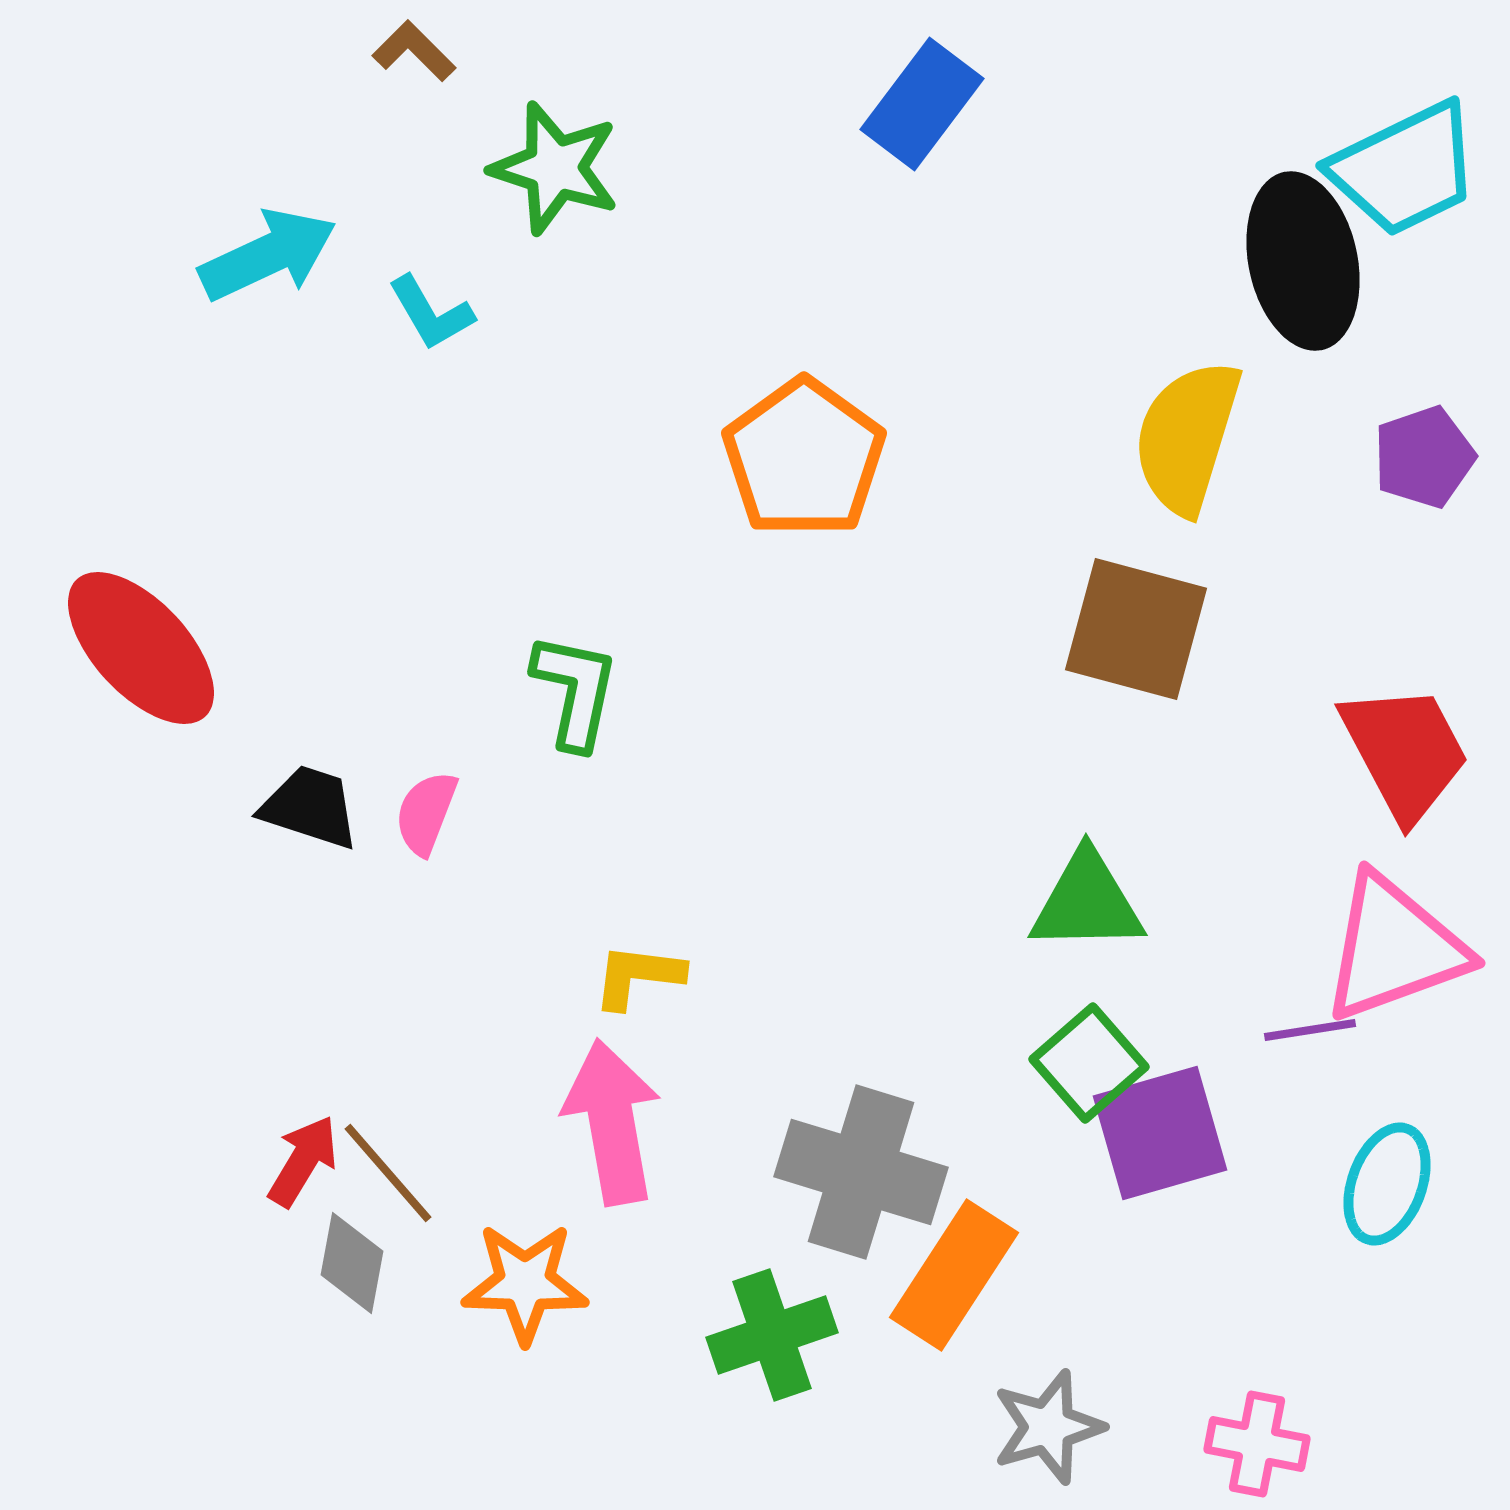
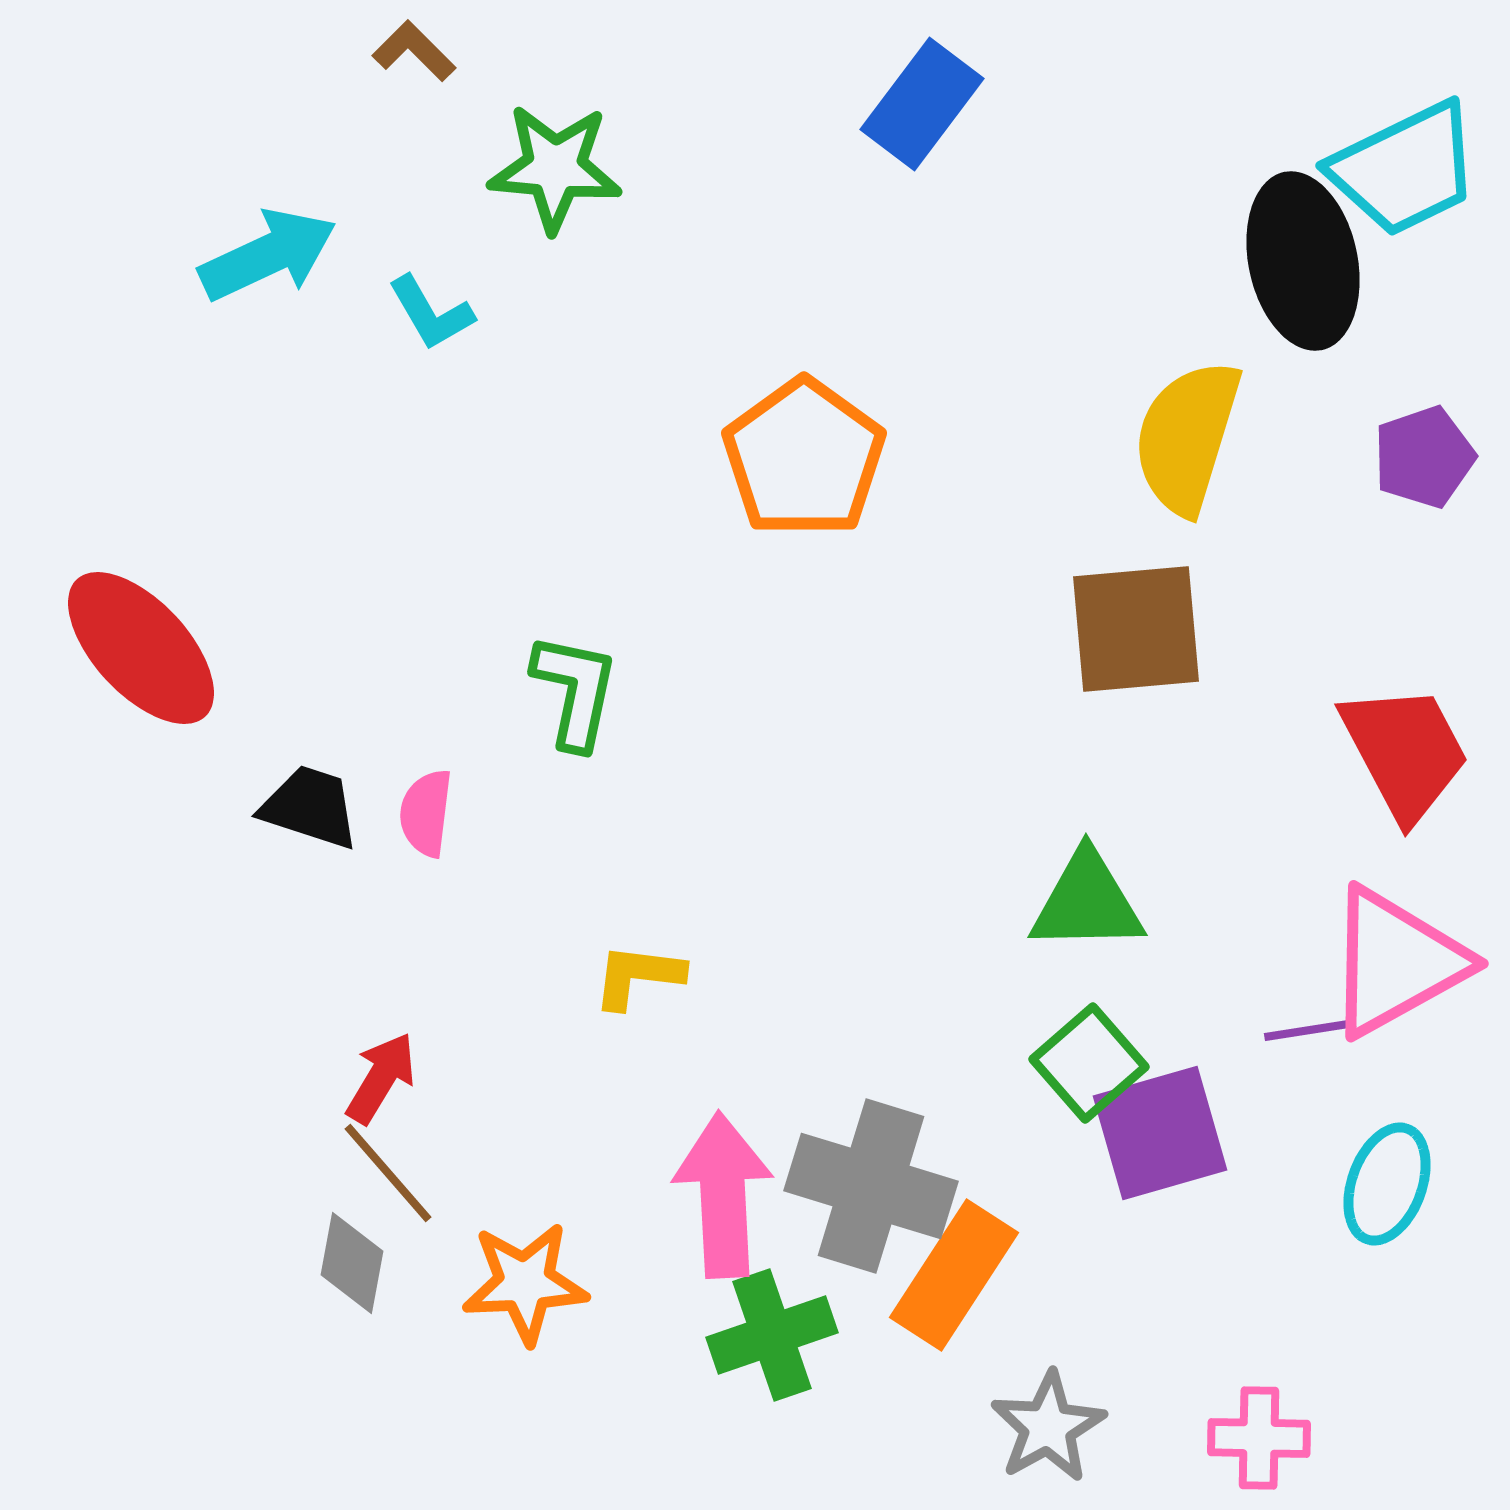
green star: rotated 13 degrees counterclockwise
brown square: rotated 20 degrees counterclockwise
pink semicircle: rotated 14 degrees counterclockwise
pink triangle: moved 2 px right, 14 px down; rotated 9 degrees counterclockwise
pink arrow: moved 111 px right, 73 px down; rotated 7 degrees clockwise
red arrow: moved 78 px right, 83 px up
gray cross: moved 10 px right, 14 px down
orange star: rotated 5 degrees counterclockwise
gray star: rotated 13 degrees counterclockwise
pink cross: moved 2 px right, 6 px up; rotated 10 degrees counterclockwise
